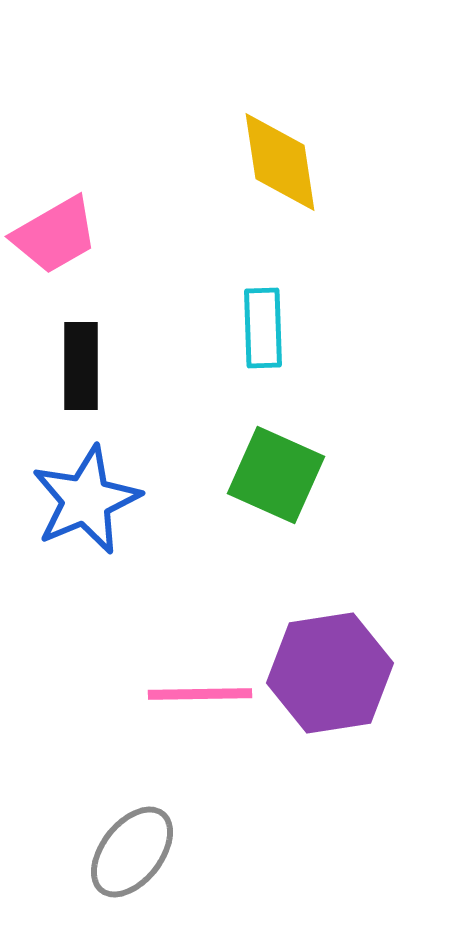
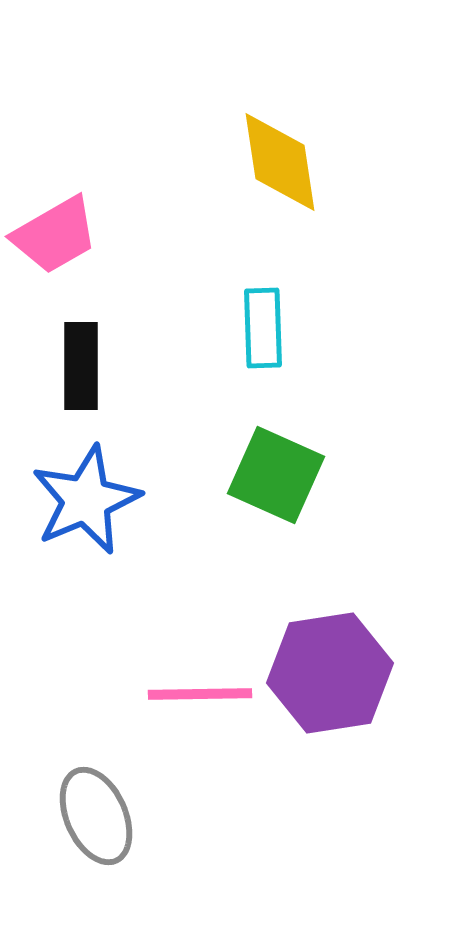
gray ellipse: moved 36 px left, 36 px up; rotated 62 degrees counterclockwise
